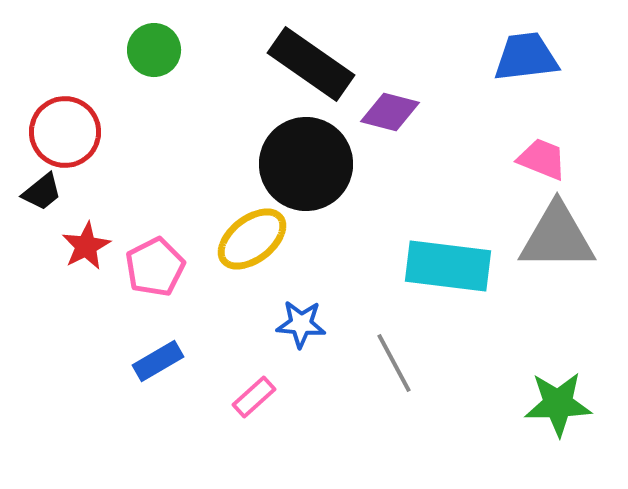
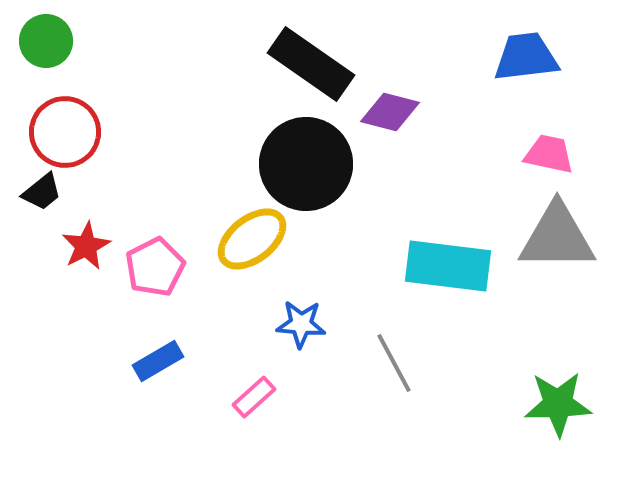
green circle: moved 108 px left, 9 px up
pink trapezoid: moved 7 px right, 5 px up; rotated 10 degrees counterclockwise
